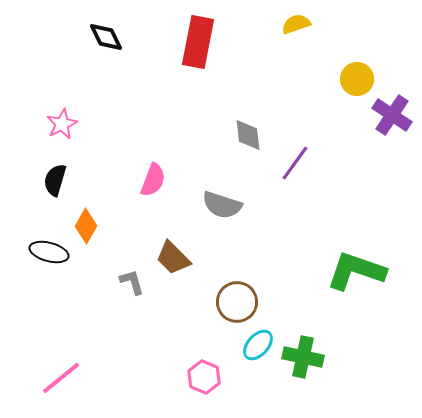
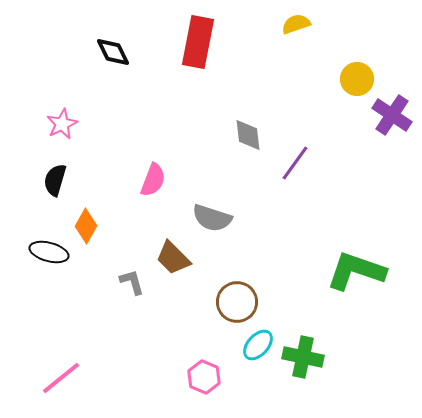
black diamond: moved 7 px right, 15 px down
gray semicircle: moved 10 px left, 13 px down
